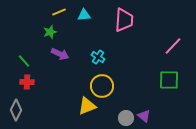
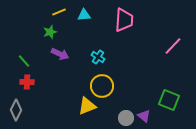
green square: moved 20 px down; rotated 20 degrees clockwise
